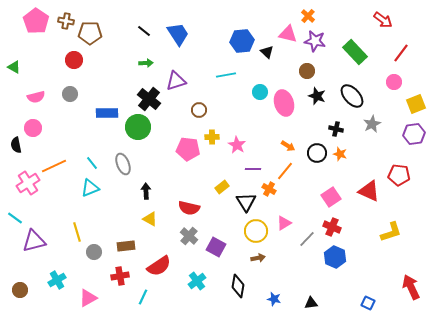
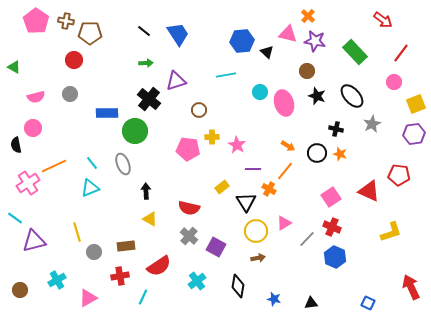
green circle at (138, 127): moved 3 px left, 4 px down
